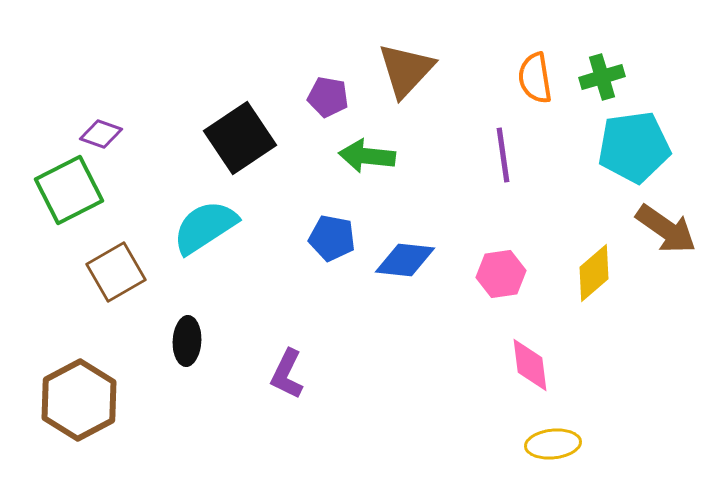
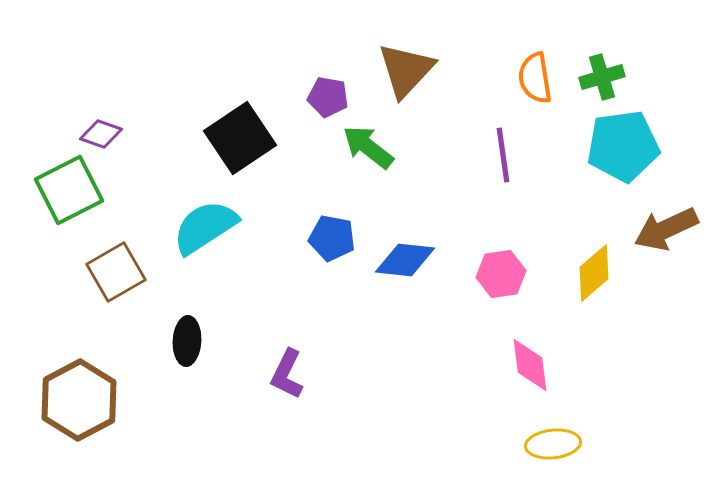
cyan pentagon: moved 11 px left, 1 px up
green arrow: moved 1 px right, 9 px up; rotated 32 degrees clockwise
brown arrow: rotated 120 degrees clockwise
